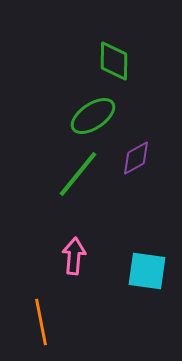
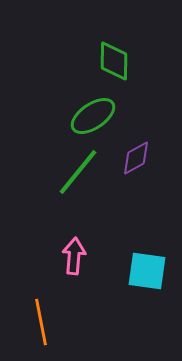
green line: moved 2 px up
